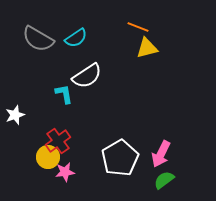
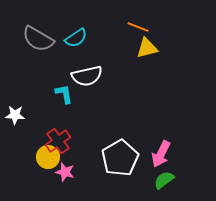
white semicircle: rotated 20 degrees clockwise
white star: rotated 24 degrees clockwise
pink star: rotated 24 degrees clockwise
